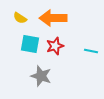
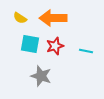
cyan line: moved 5 px left
